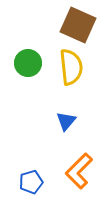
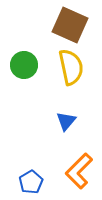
brown square: moved 8 px left
green circle: moved 4 px left, 2 px down
yellow semicircle: rotated 6 degrees counterclockwise
blue pentagon: rotated 15 degrees counterclockwise
